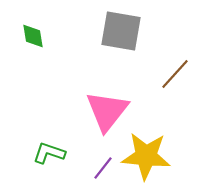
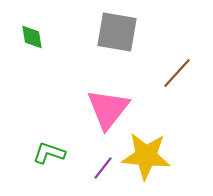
gray square: moved 4 px left, 1 px down
green diamond: moved 1 px left, 1 px down
brown line: moved 2 px right, 1 px up
pink triangle: moved 1 px right, 2 px up
